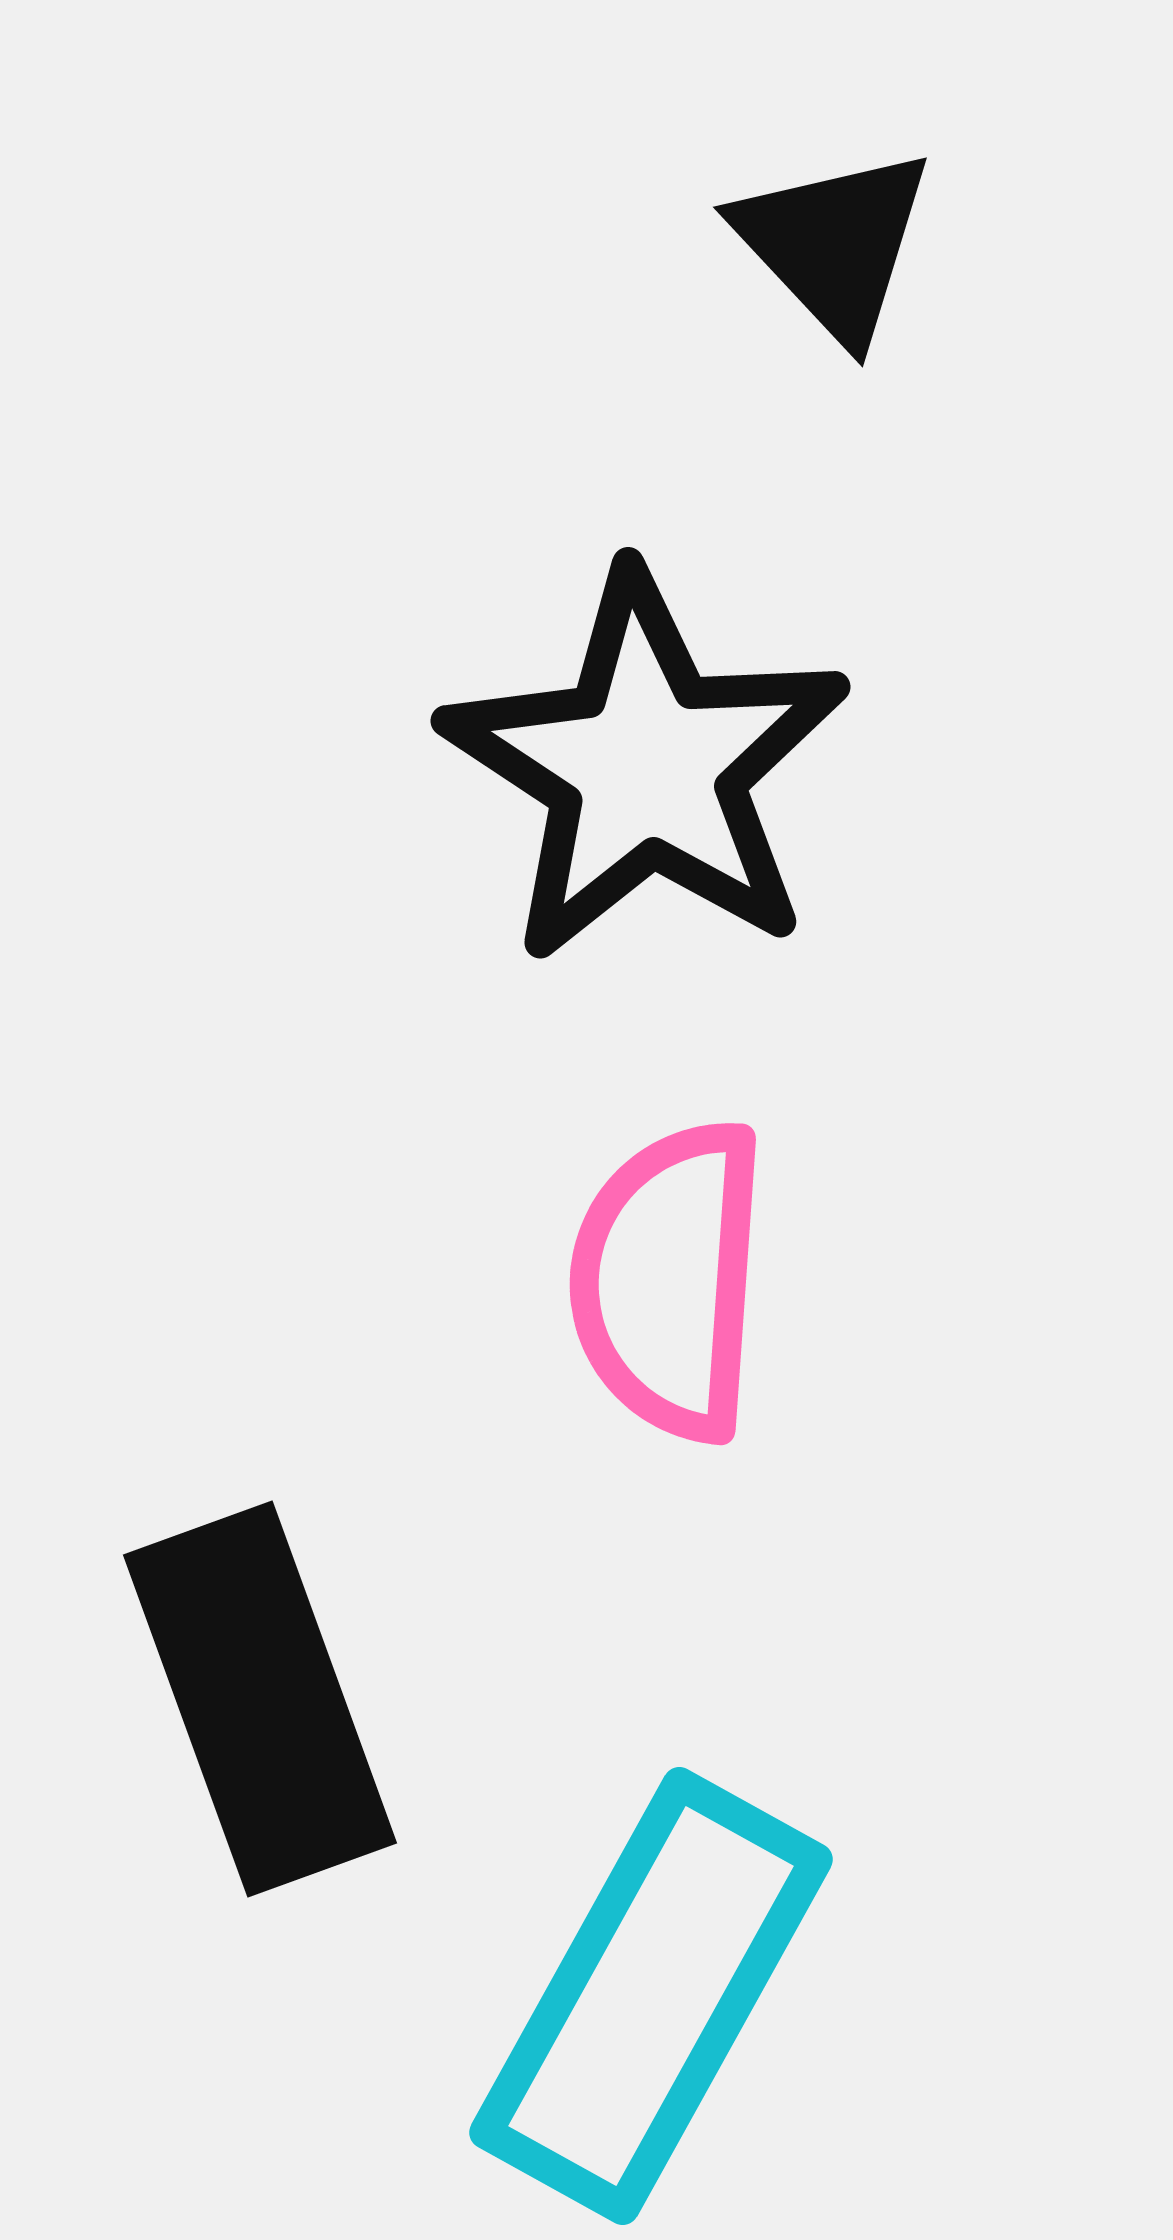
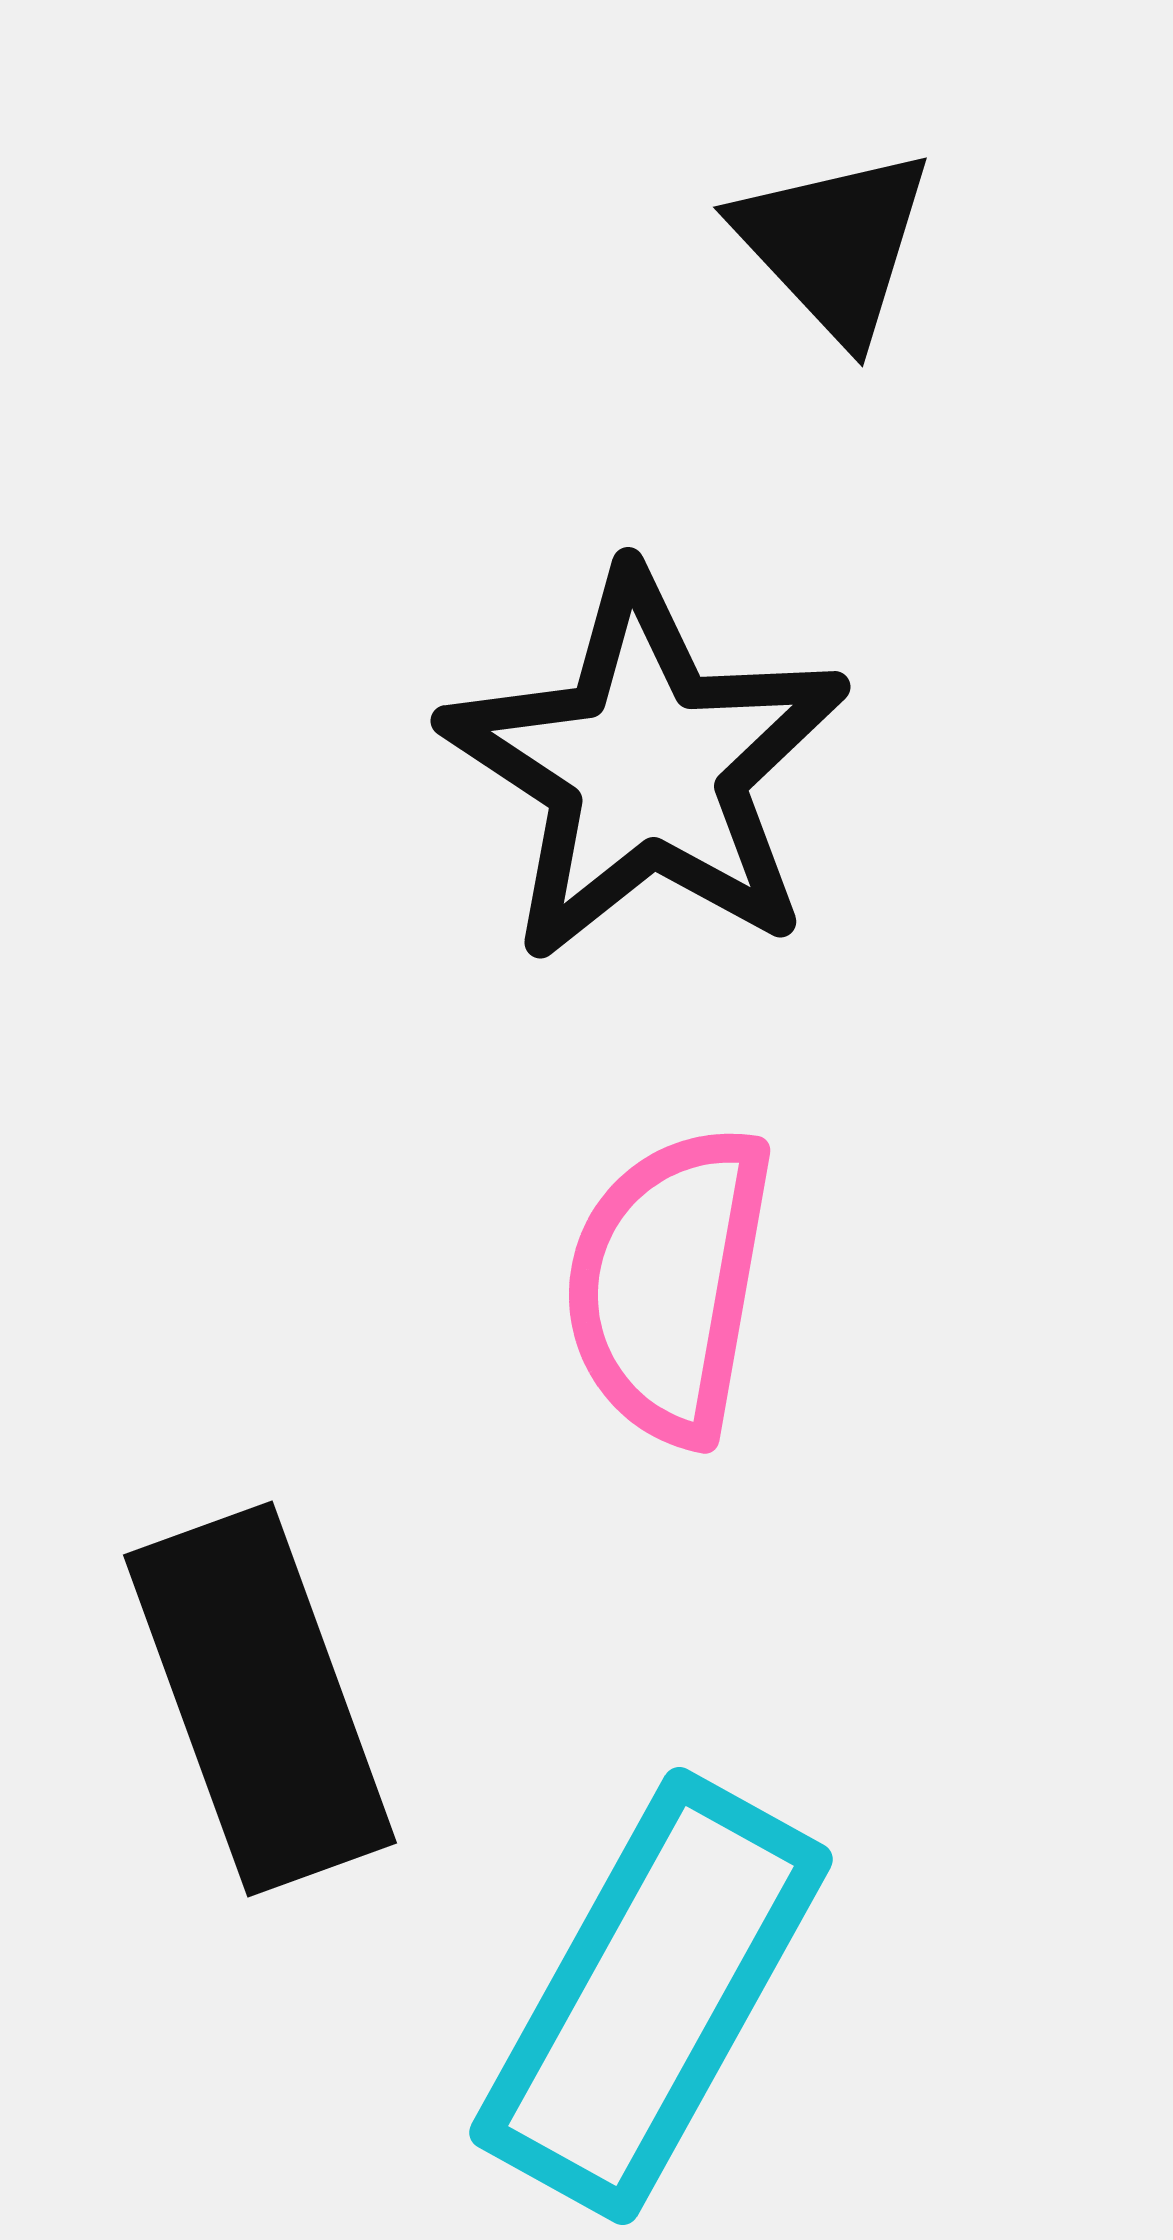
pink semicircle: moved 4 px down; rotated 6 degrees clockwise
